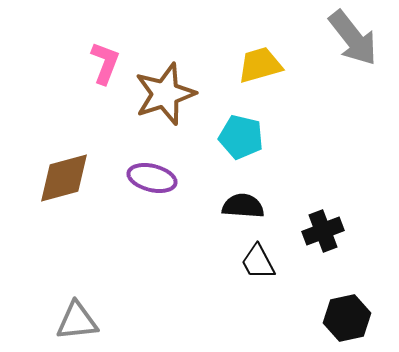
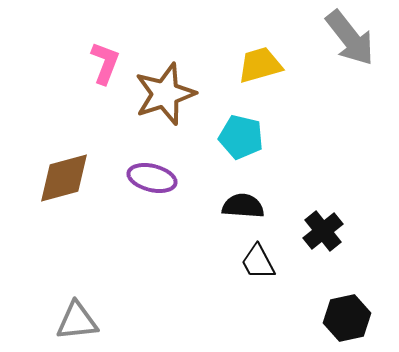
gray arrow: moved 3 px left
black cross: rotated 18 degrees counterclockwise
